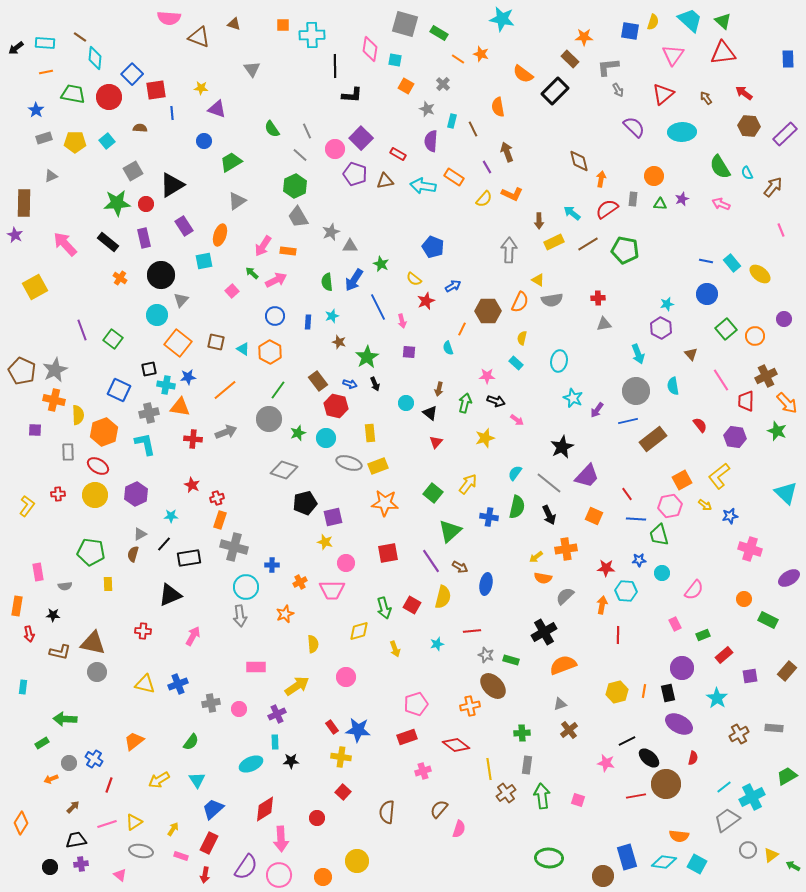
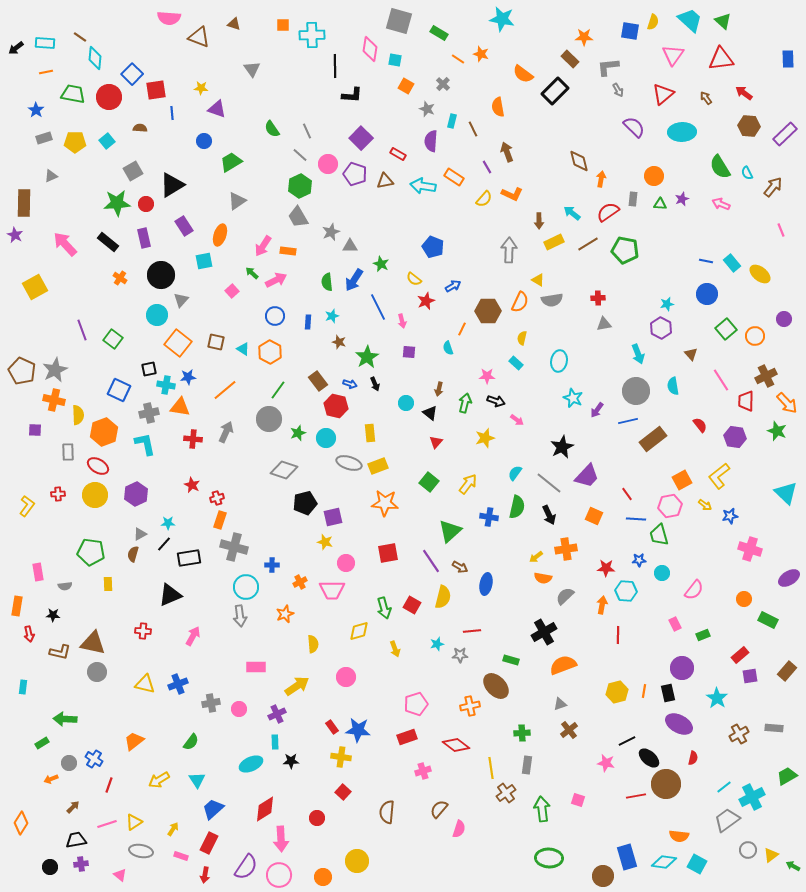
gray square at (405, 24): moved 6 px left, 3 px up
red triangle at (723, 53): moved 2 px left, 6 px down
pink circle at (335, 149): moved 7 px left, 15 px down
green hexagon at (295, 186): moved 5 px right
red semicircle at (607, 209): moved 1 px right, 3 px down
gray arrow at (226, 432): rotated 45 degrees counterclockwise
green square at (433, 493): moved 4 px left, 11 px up
cyan star at (171, 516): moved 3 px left, 7 px down
gray star at (486, 655): moved 26 px left; rotated 21 degrees counterclockwise
red rectangle at (724, 655): moved 16 px right
brown ellipse at (493, 686): moved 3 px right
yellow line at (489, 769): moved 2 px right, 1 px up
green arrow at (542, 796): moved 13 px down
